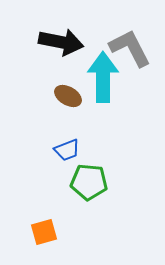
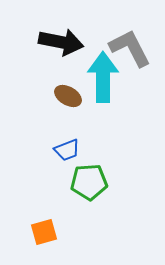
green pentagon: rotated 9 degrees counterclockwise
